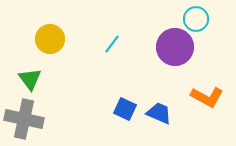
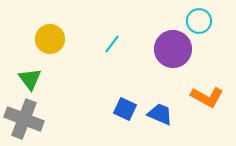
cyan circle: moved 3 px right, 2 px down
purple circle: moved 2 px left, 2 px down
blue trapezoid: moved 1 px right, 1 px down
gray cross: rotated 9 degrees clockwise
